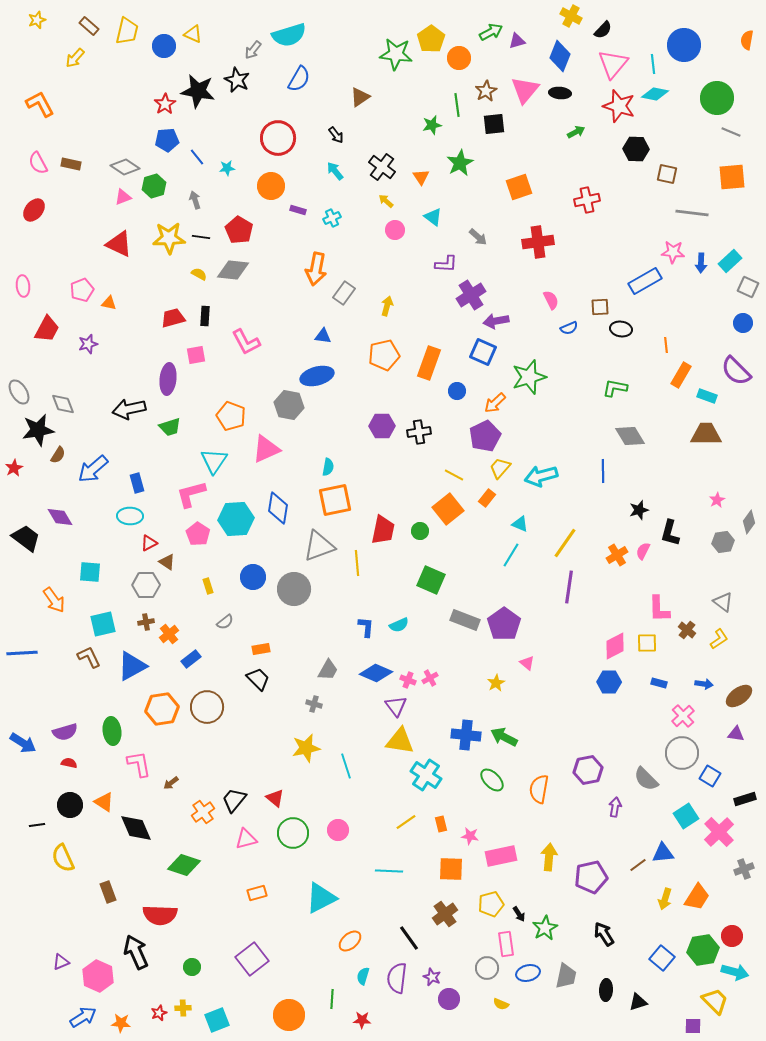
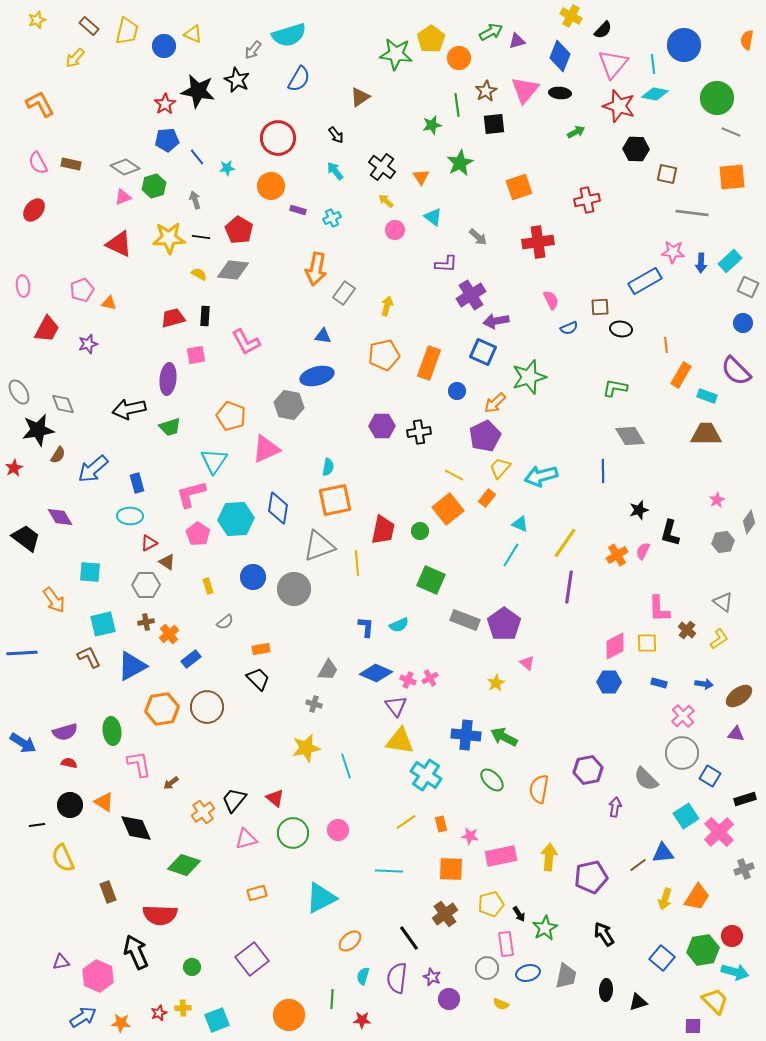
purple triangle at (61, 962): rotated 12 degrees clockwise
